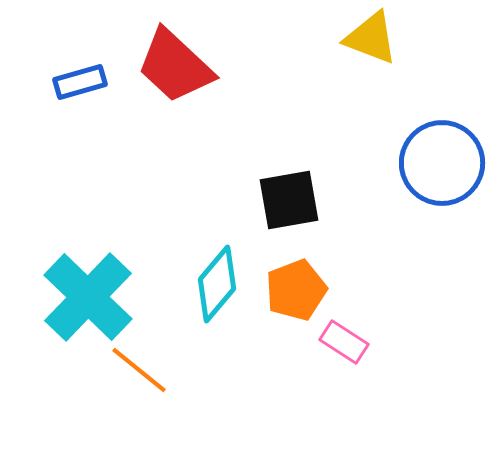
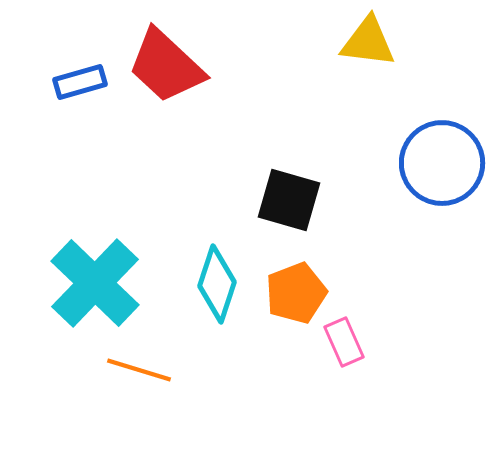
yellow triangle: moved 3 px left, 4 px down; rotated 14 degrees counterclockwise
red trapezoid: moved 9 px left
black square: rotated 26 degrees clockwise
cyan diamond: rotated 22 degrees counterclockwise
orange pentagon: moved 3 px down
cyan cross: moved 7 px right, 14 px up
pink rectangle: rotated 33 degrees clockwise
orange line: rotated 22 degrees counterclockwise
